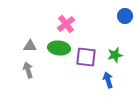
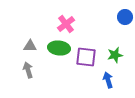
blue circle: moved 1 px down
